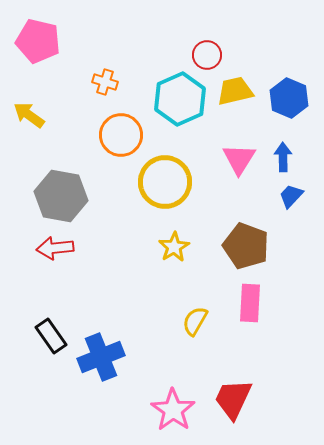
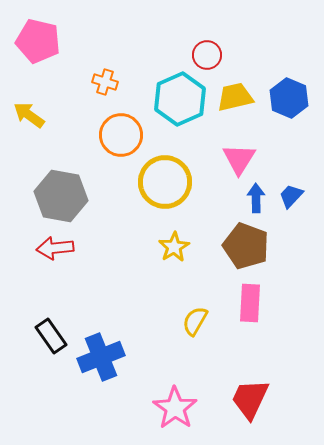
yellow trapezoid: moved 6 px down
blue arrow: moved 27 px left, 41 px down
red trapezoid: moved 17 px right
pink star: moved 2 px right, 2 px up
